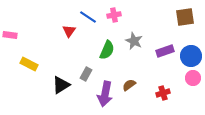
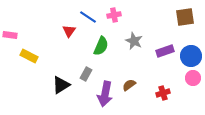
green semicircle: moved 6 px left, 4 px up
yellow rectangle: moved 8 px up
